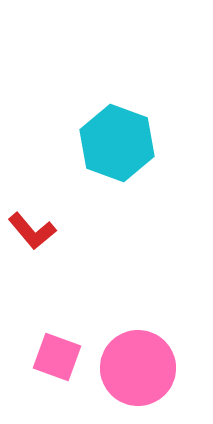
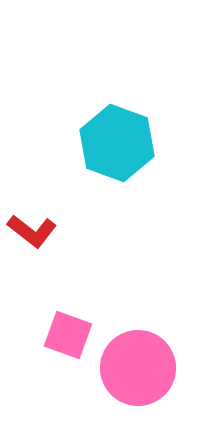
red L-shape: rotated 12 degrees counterclockwise
pink square: moved 11 px right, 22 px up
